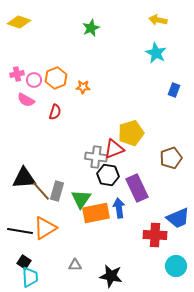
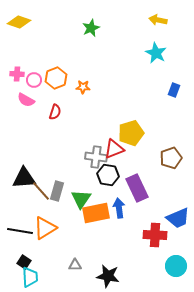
pink cross: rotated 16 degrees clockwise
black star: moved 3 px left
